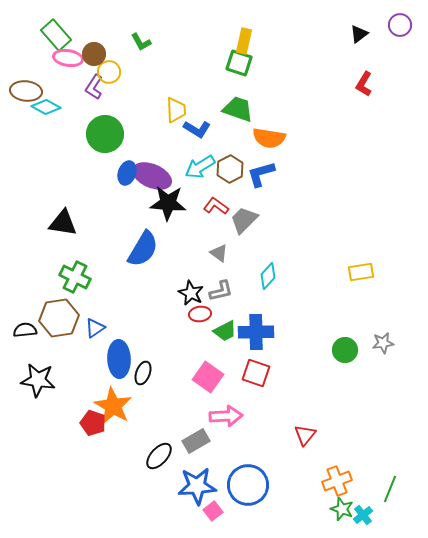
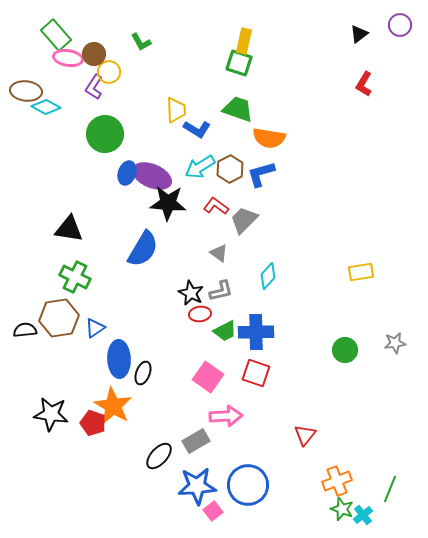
black triangle at (63, 223): moved 6 px right, 6 px down
gray star at (383, 343): moved 12 px right
black star at (38, 380): moved 13 px right, 34 px down
